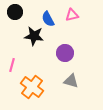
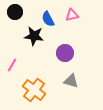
pink line: rotated 16 degrees clockwise
orange cross: moved 2 px right, 3 px down
